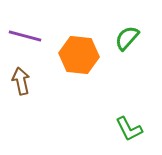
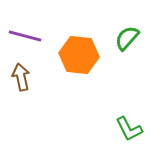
brown arrow: moved 4 px up
